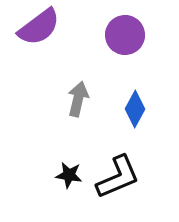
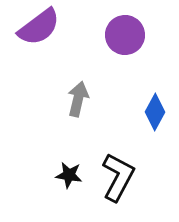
blue diamond: moved 20 px right, 3 px down
black L-shape: rotated 39 degrees counterclockwise
